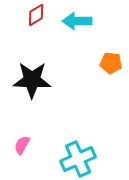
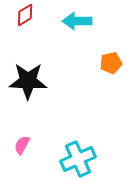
red diamond: moved 11 px left
orange pentagon: rotated 20 degrees counterclockwise
black star: moved 4 px left, 1 px down
